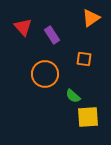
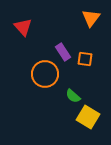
orange triangle: rotated 18 degrees counterclockwise
purple rectangle: moved 11 px right, 17 px down
orange square: moved 1 px right
yellow square: rotated 35 degrees clockwise
